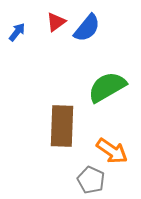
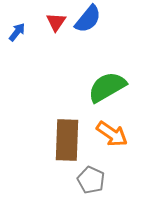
red triangle: rotated 20 degrees counterclockwise
blue semicircle: moved 1 px right, 9 px up
brown rectangle: moved 5 px right, 14 px down
orange arrow: moved 17 px up
